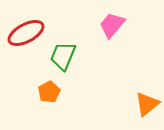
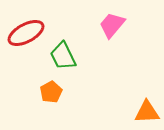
green trapezoid: rotated 48 degrees counterclockwise
orange pentagon: moved 2 px right
orange triangle: moved 8 px down; rotated 36 degrees clockwise
